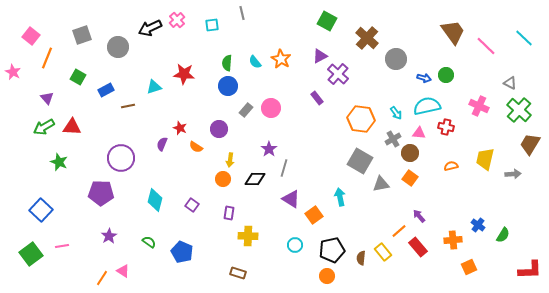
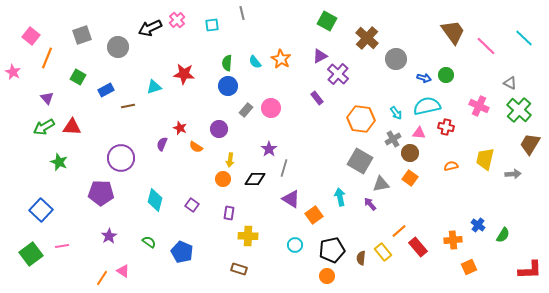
purple arrow at (419, 216): moved 49 px left, 12 px up
brown rectangle at (238, 273): moved 1 px right, 4 px up
